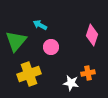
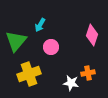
cyan arrow: rotated 88 degrees counterclockwise
